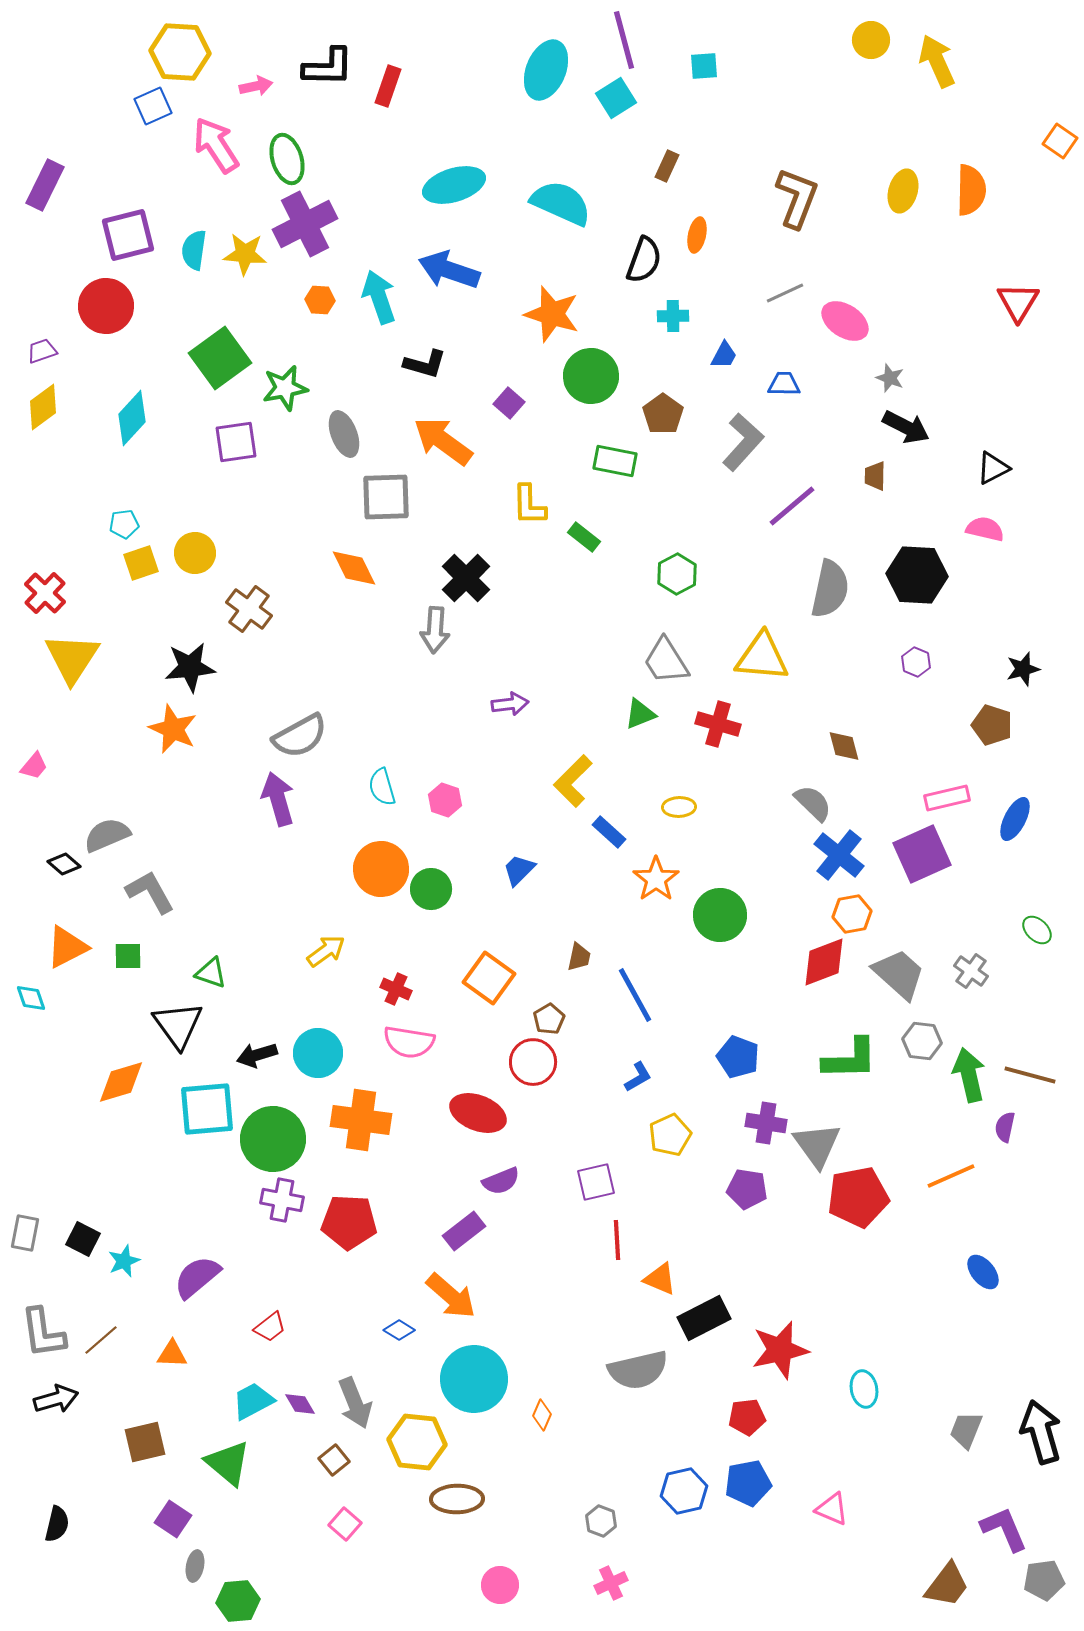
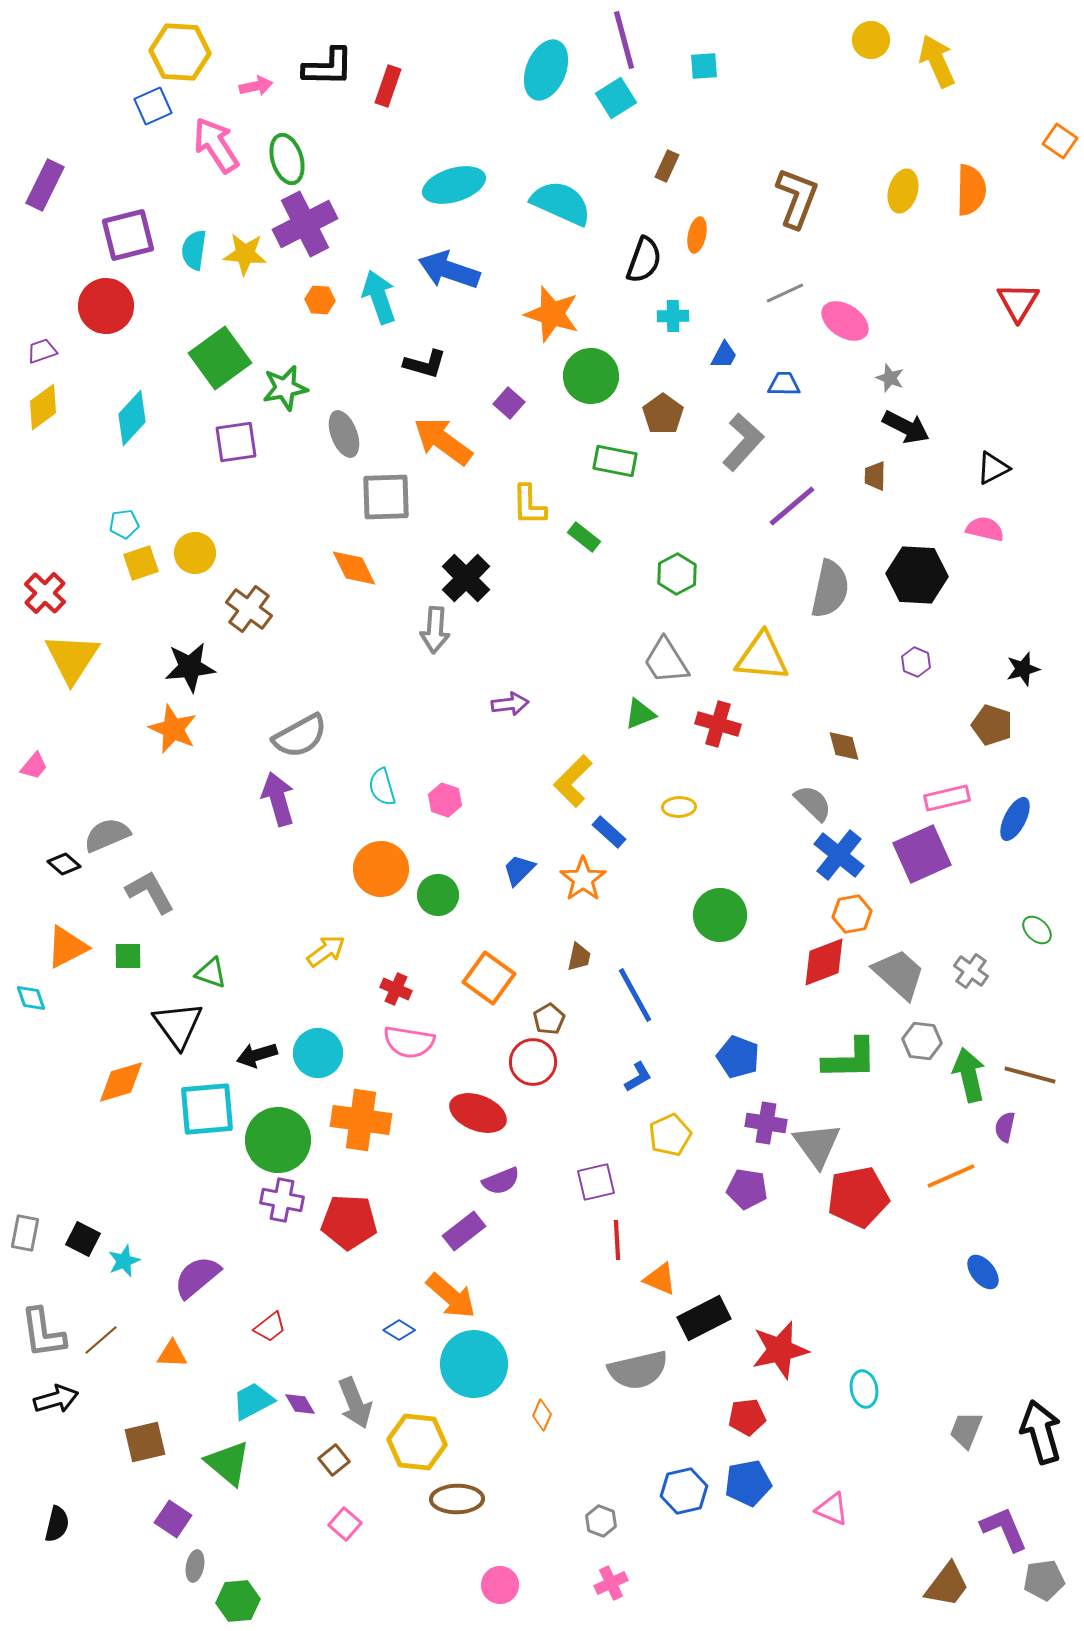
orange star at (656, 879): moved 73 px left
green circle at (431, 889): moved 7 px right, 6 px down
green circle at (273, 1139): moved 5 px right, 1 px down
cyan circle at (474, 1379): moved 15 px up
